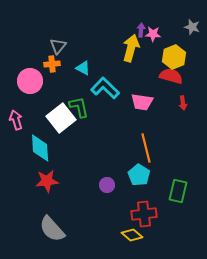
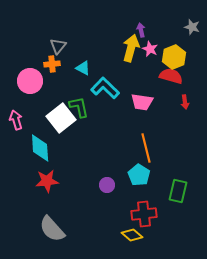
purple arrow: rotated 16 degrees counterclockwise
pink star: moved 3 px left, 15 px down; rotated 21 degrees clockwise
red arrow: moved 2 px right, 1 px up
